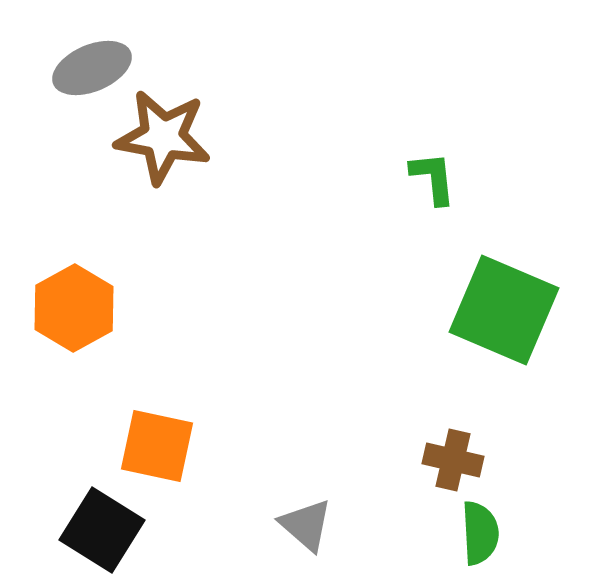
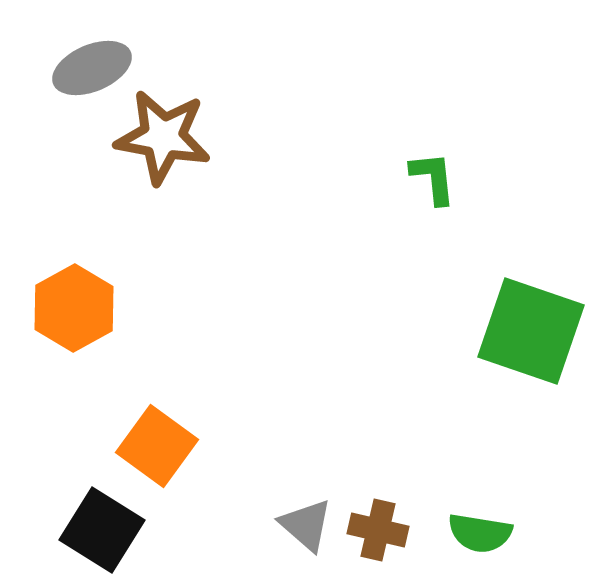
green square: moved 27 px right, 21 px down; rotated 4 degrees counterclockwise
orange square: rotated 24 degrees clockwise
brown cross: moved 75 px left, 70 px down
green semicircle: rotated 102 degrees clockwise
